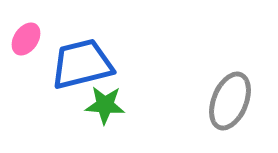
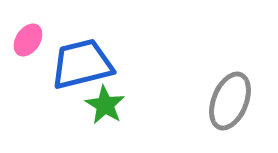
pink ellipse: moved 2 px right, 1 px down
green star: rotated 27 degrees clockwise
